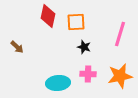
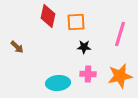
black star: rotated 16 degrees counterclockwise
